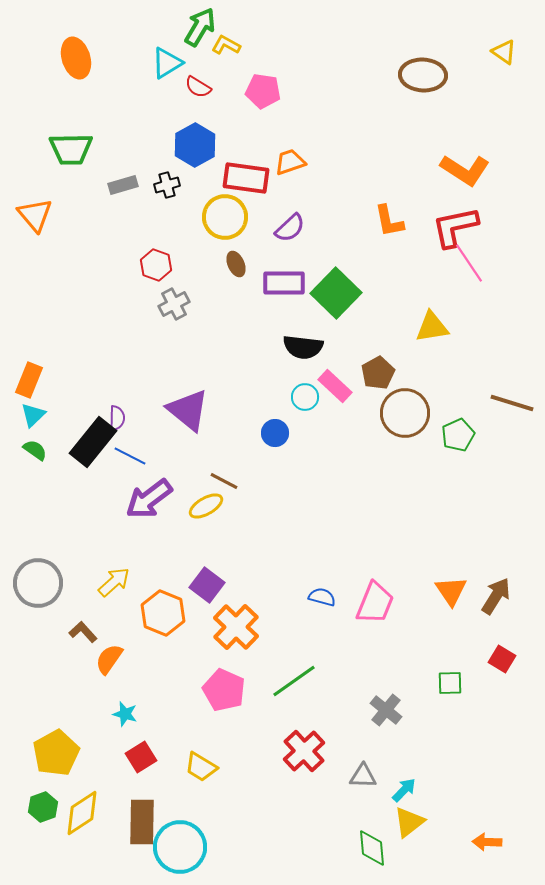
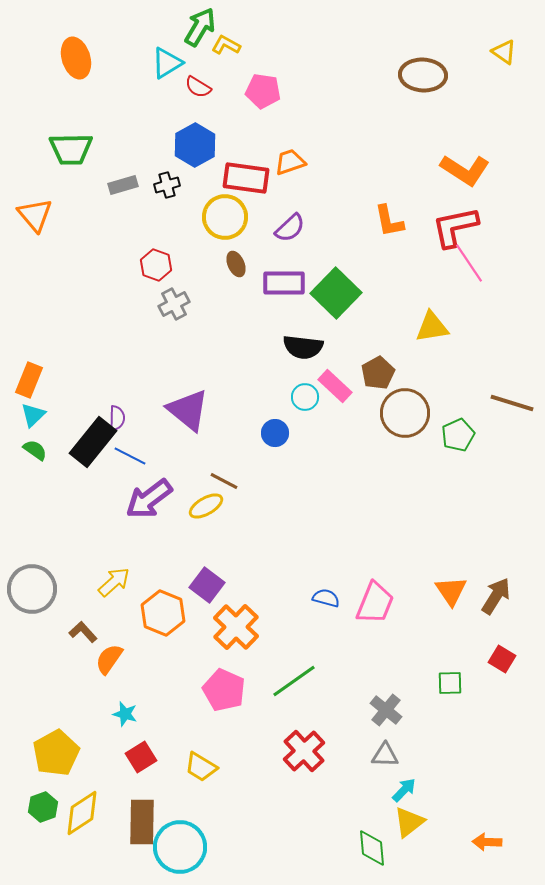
gray circle at (38, 583): moved 6 px left, 6 px down
blue semicircle at (322, 597): moved 4 px right, 1 px down
gray triangle at (363, 776): moved 22 px right, 21 px up
